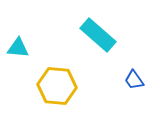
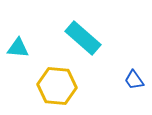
cyan rectangle: moved 15 px left, 3 px down
